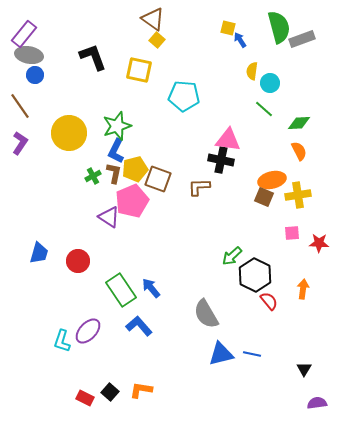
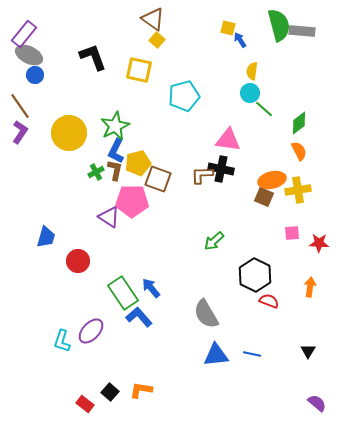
green semicircle at (279, 27): moved 2 px up
gray rectangle at (302, 39): moved 8 px up; rotated 25 degrees clockwise
gray ellipse at (29, 55): rotated 16 degrees clockwise
cyan circle at (270, 83): moved 20 px left, 10 px down
cyan pentagon at (184, 96): rotated 20 degrees counterclockwise
green diamond at (299, 123): rotated 35 degrees counterclockwise
green star at (117, 126): moved 2 px left; rotated 8 degrees counterclockwise
purple L-shape at (20, 143): moved 11 px up
black cross at (221, 160): moved 9 px down
yellow pentagon at (135, 169): moved 3 px right, 6 px up
brown L-shape at (114, 173): moved 1 px right, 3 px up
green cross at (93, 176): moved 3 px right, 4 px up
brown L-shape at (199, 187): moved 3 px right, 12 px up
yellow cross at (298, 195): moved 5 px up
pink pentagon at (132, 201): rotated 24 degrees clockwise
blue trapezoid at (39, 253): moved 7 px right, 16 px up
green arrow at (232, 256): moved 18 px left, 15 px up
orange arrow at (303, 289): moved 7 px right, 2 px up
green rectangle at (121, 290): moved 2 px right, 3 px down
red semicircle at (269, 301): rotated 30 degrees counterclockwise
blue L-shape at (139, 326): moved 9 px up
purple ellipse at (88, 331): moved 3 px right
blue triangle at (221, 354): moved 5 px left, 1 px down; rotated 8 degrees clockwise
black triangle at (304, 369): moved 4 px right, 18 px up
red rectangle at (85, 398): moved 6 px down; rotated 12 degrees clockwise
purple semicircle at (317, 403): rotated 48 degrees clockwise
